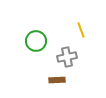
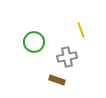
green circle: moved 2 px left, 1 px down
brown rectangle: rotated 21 degrees clockwise
